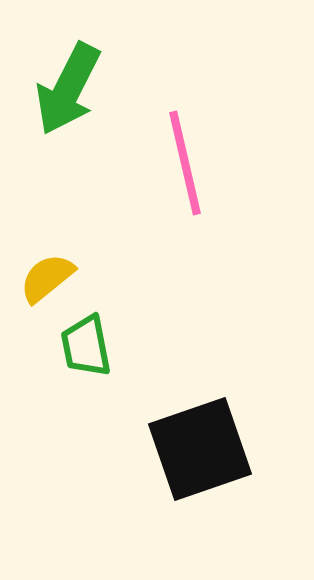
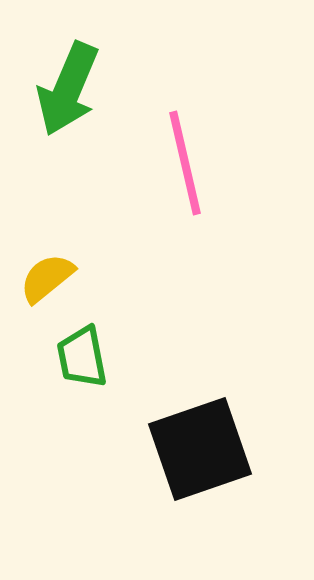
green arrow: rotated 4 degrees counterclockwise
green trapezoid: moved 4 px left, 11 px down
